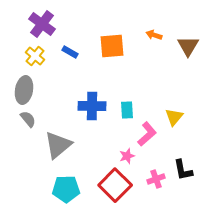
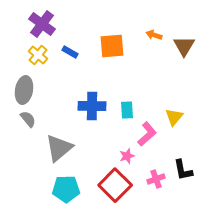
brown triangle: moved 4 px left
yellow cross: moved 3 px right, 1 px up
gray triangle: moved 1 px right, 3 px down
